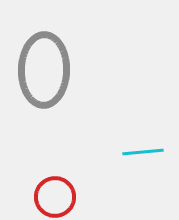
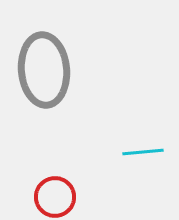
gray ellipse: rotated 6 degrees counterclockwise
